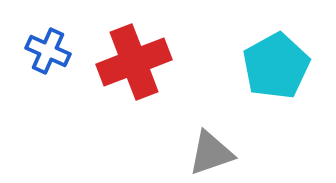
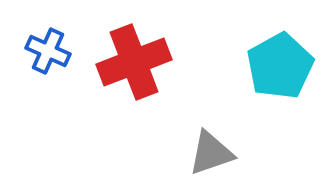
cyan pentagon: moved 4 px right
